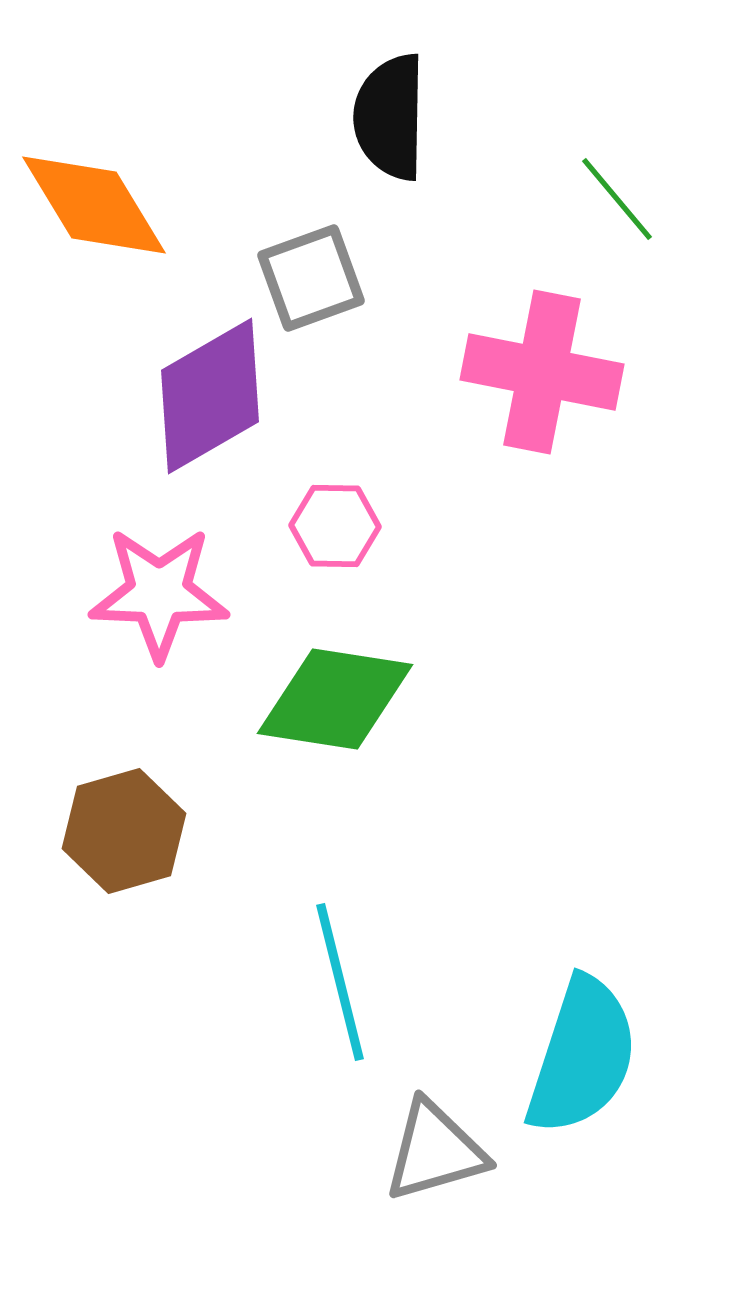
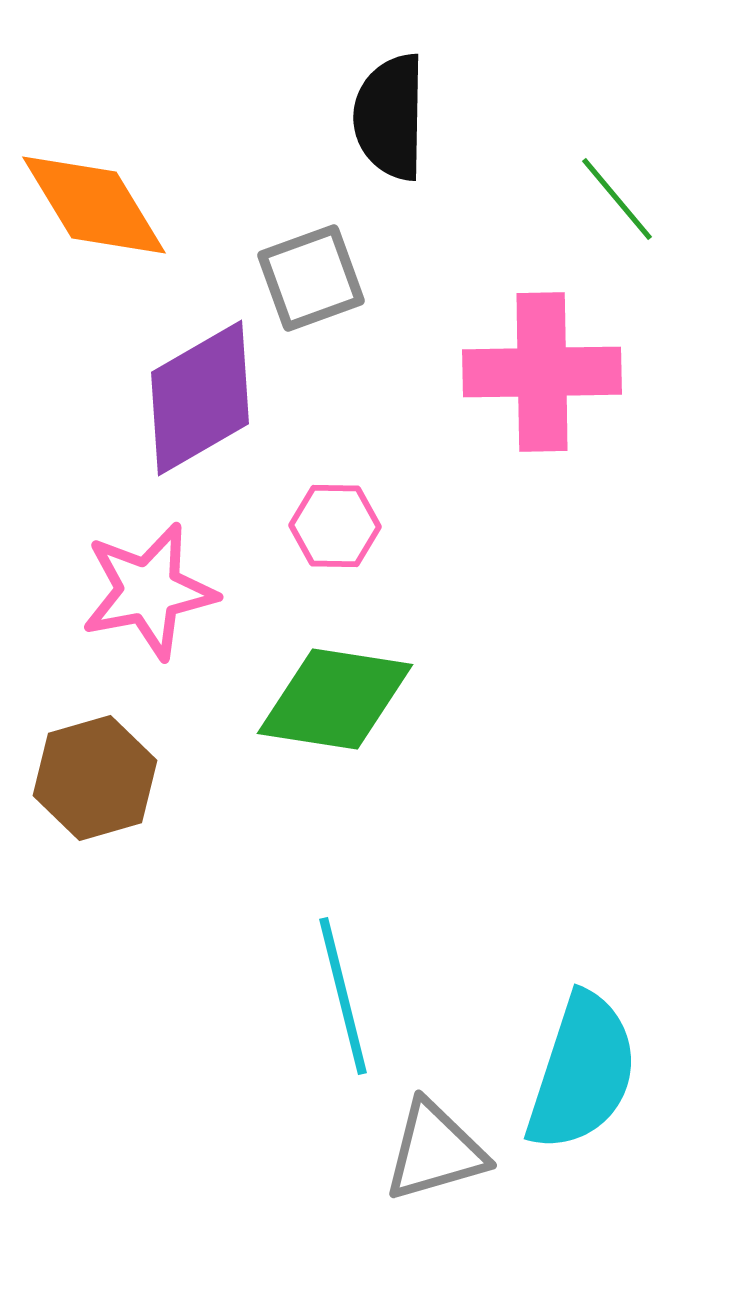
pink cross: rotated 12 degrees counterclockwise
purple diamond: moved 10 px left, 2 px down
pink star: moved 10 px left, 2 px up; rotated 13 degrees counterclockwise
brown hexagon: moved 29 px left, 53 px up
cyan line: moved 3 px right, 14 px down
cyan semicircle: moved 16 px down
